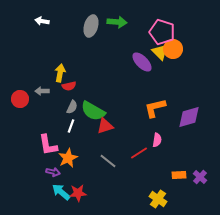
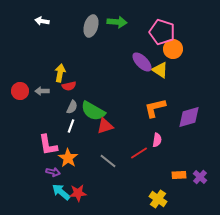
yellow triangle: moved 18 px down; rotated 12 degrees counterclockwise
red circle: moved 8 px up
orange star: rotated 12 degrees counterclockwise
